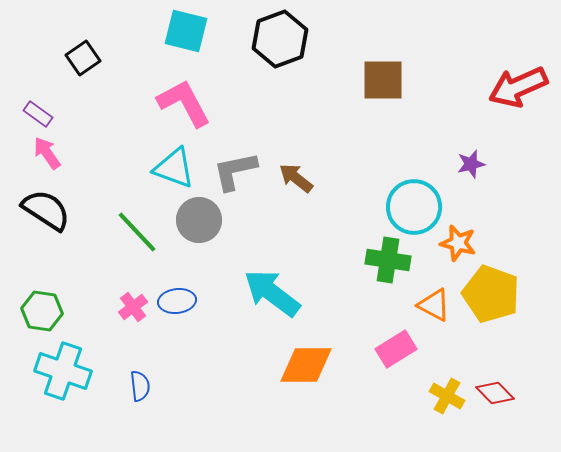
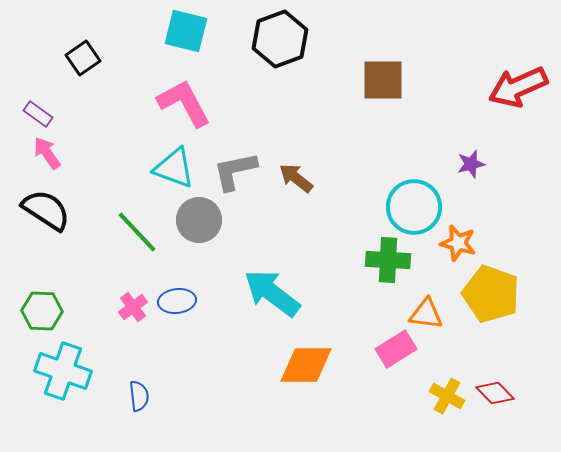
green cross: rotated 6 degrees counterclockwise
orange triangle: moved 8 px left, 9 px down; rotated 21 degrees counterclockwise
green hexagon: rotated 6 degrees counterclockwise
blue semicircle: moved 1 px left, 10 px down
